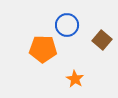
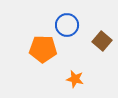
brown square: moved 1 px down
orange star: rotated 18 degrees counterclockwise
